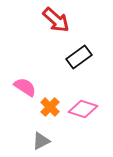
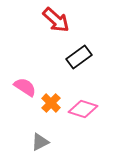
orange cross: moved 1 px right, 4 px up
gray triangle: moved 1 px left, 1 px down
